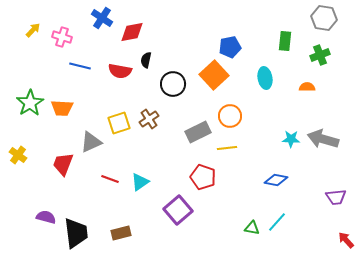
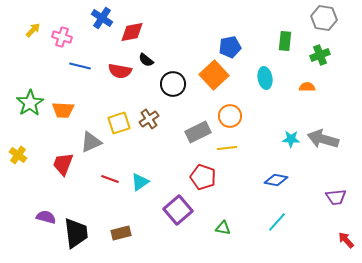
black semicircle: rotated 63 degrees counterclockwise
orange trapezoid: moved 1 px right, 2 px down
green triangle: moved 29 px left
